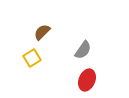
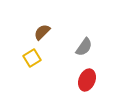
gray semicircle: moved 1 px right, 3 px up
